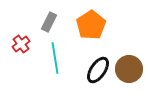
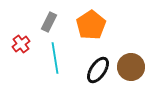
brown circle: moved 2 px right, 2 px up
